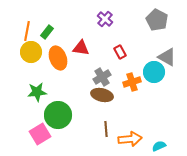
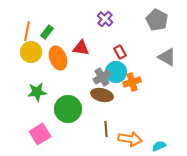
cyan circle: moved 38 px left
green circle: moved 10 px right, 6 px up
orange arrow: rotated 15 degrees clockwise
